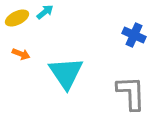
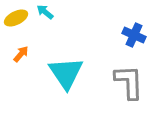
cyan arrow: rotated 102 degrees counterclockwise
yellow ellipse: moved 1 px left
orange arrow: rotated 72 degrees counterclockwise
gray L-shape: moved 2 px left, 11 px up
